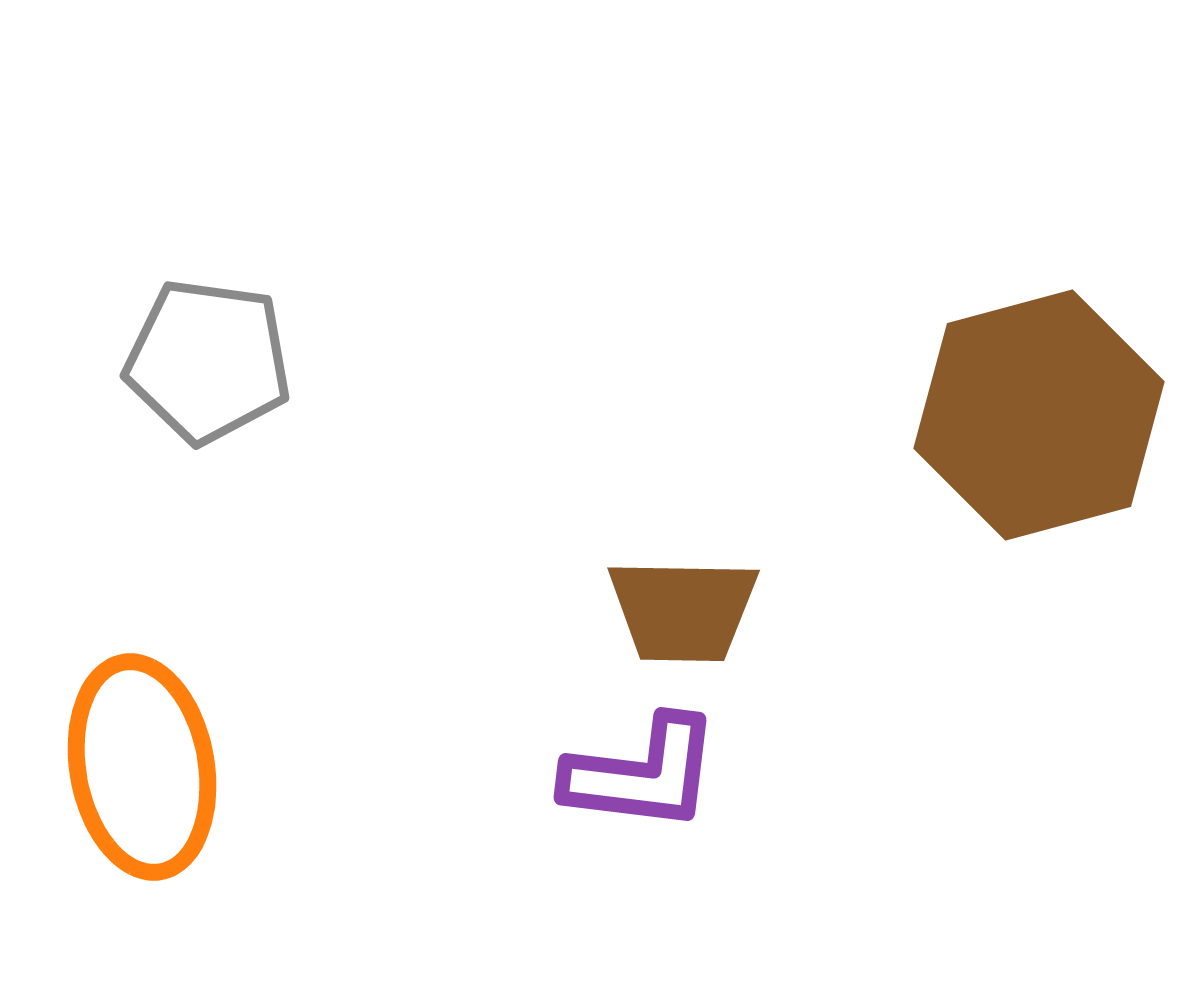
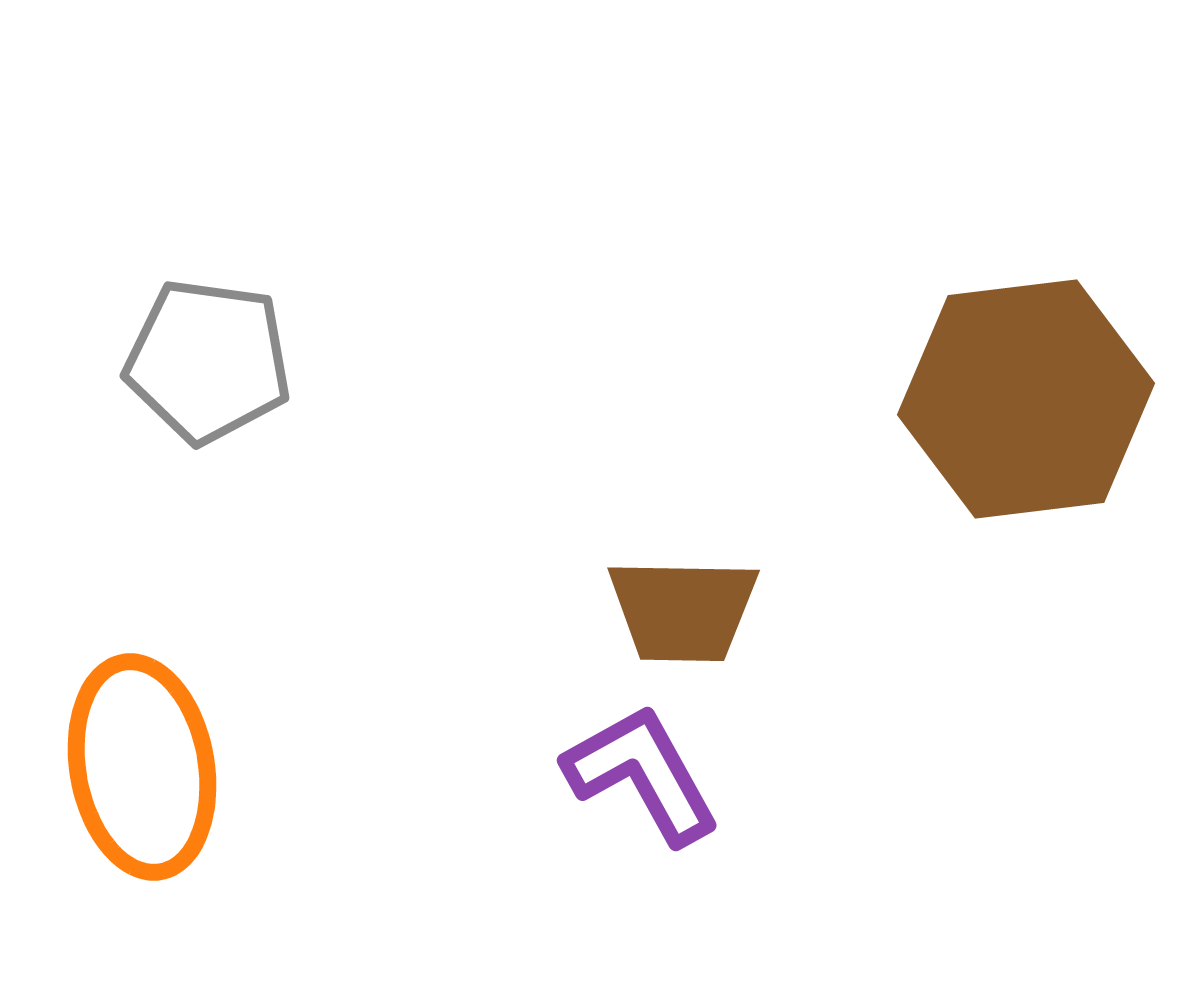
brown hexagon: moved 13 px left, 16 px up; rotated 8 degrees clockwise
purple L-shape: rotated 126 degrees counterclockwise
